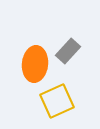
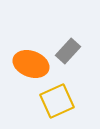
orange ellipse: moved 4 px left; rotated 76 degrees counterclockwise
